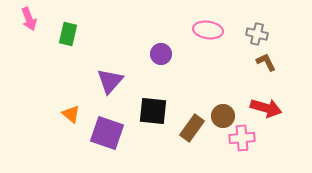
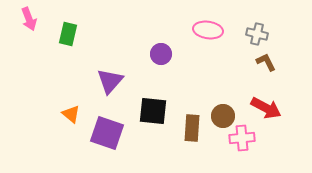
red arrow: rotated 12 degrees clockwise
brown rectangle: rotated 32 degrees counterclockwise
